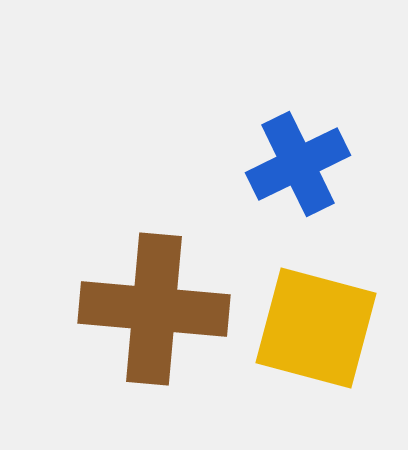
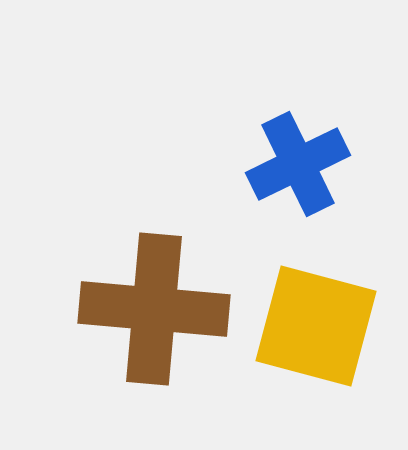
yellow square: moved 2 px up
